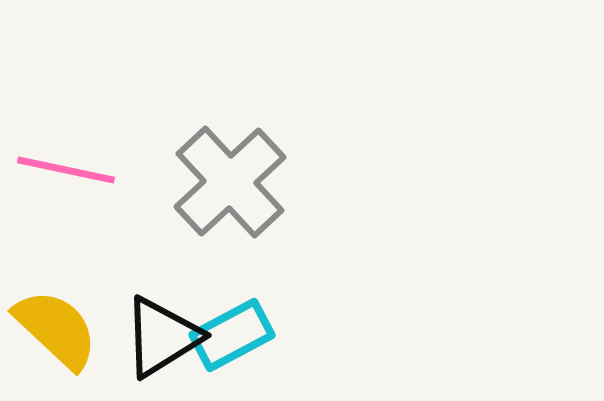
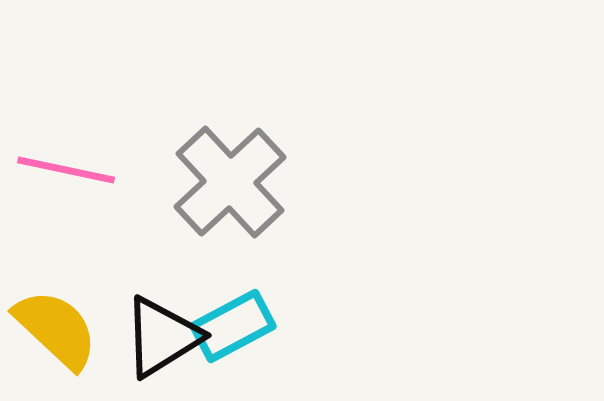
cyan rectangle: moved 1 px right, 9 px up
